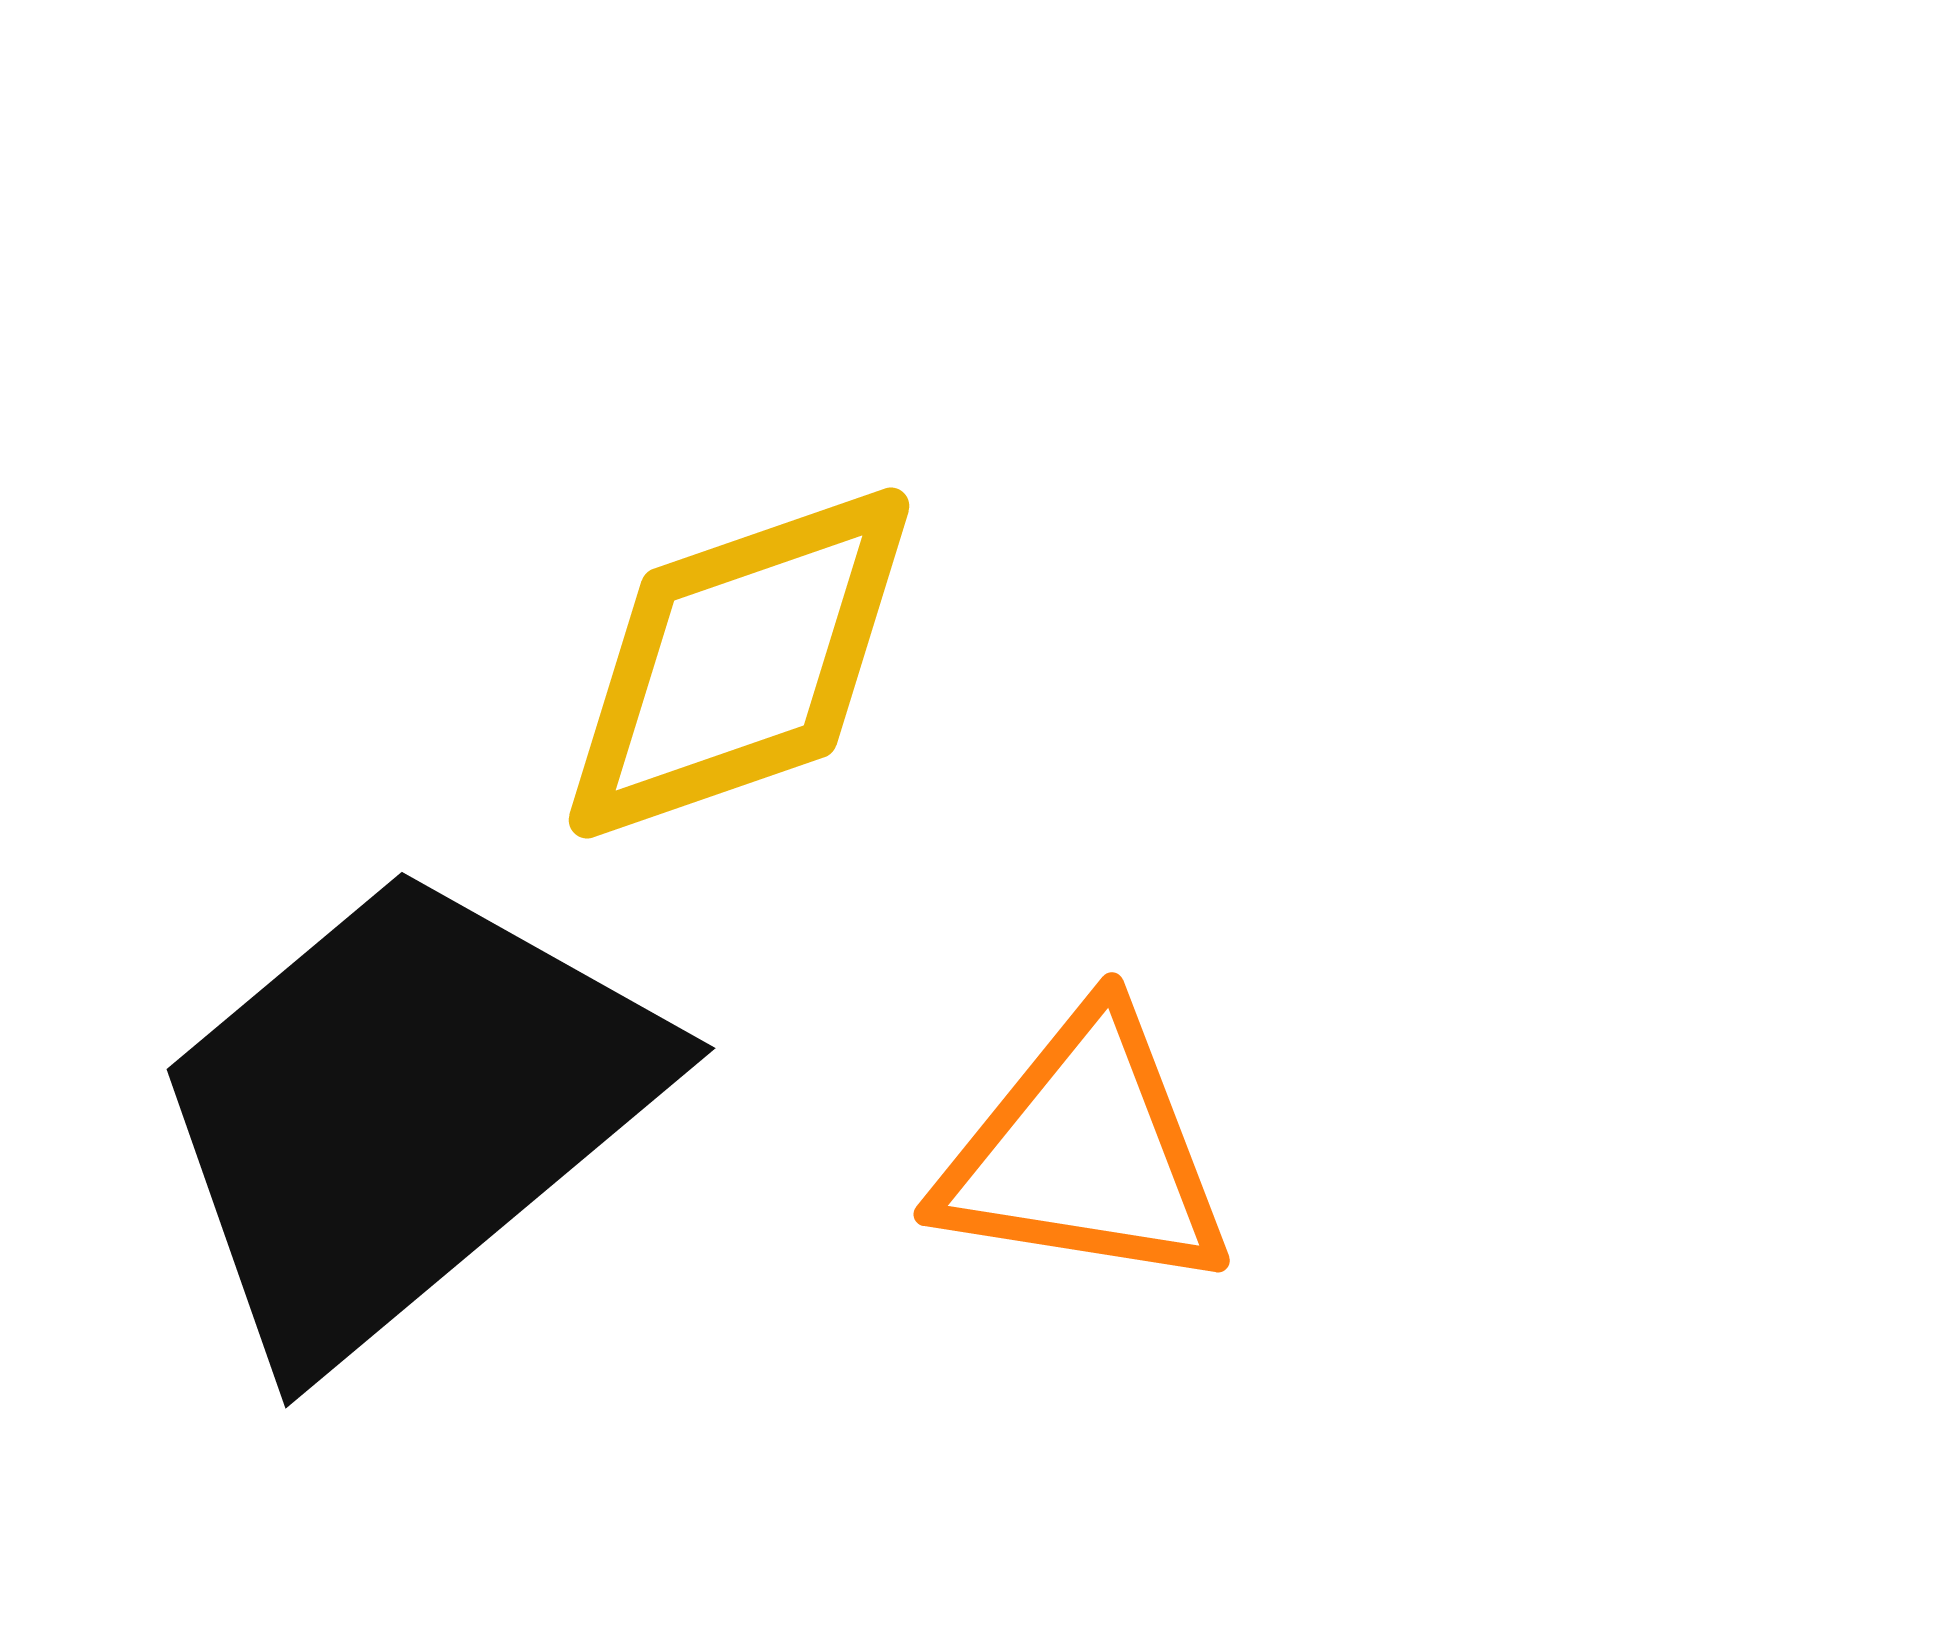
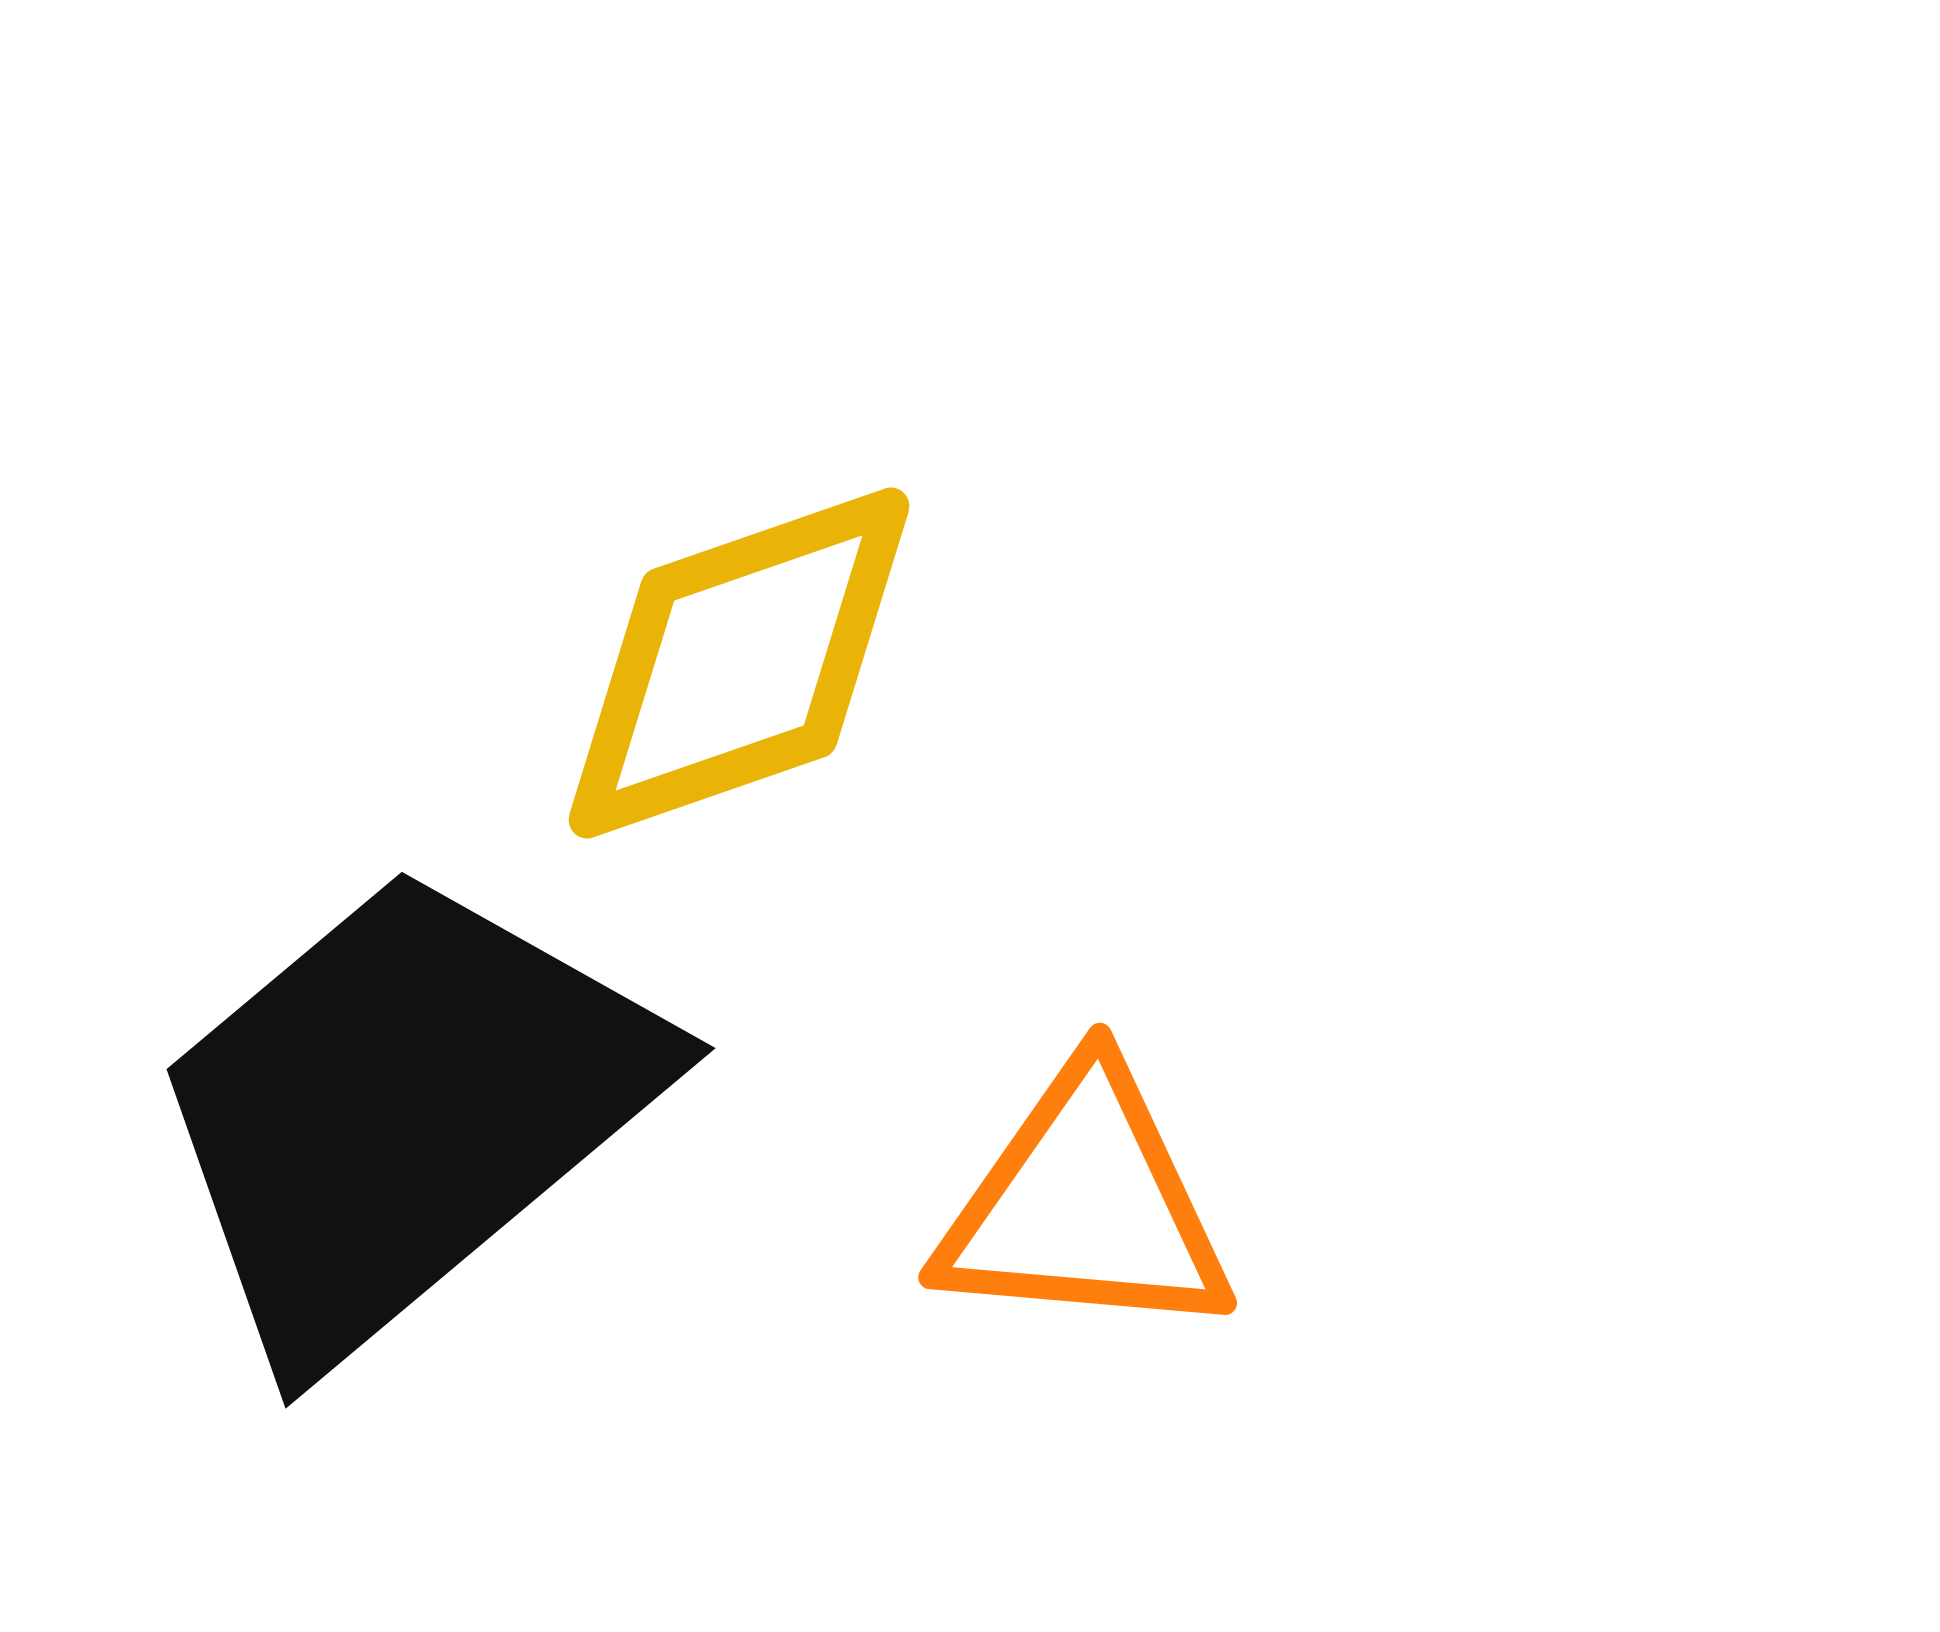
orange triangle: moved 52 px down; rotated 4 degrees counterclockwise
